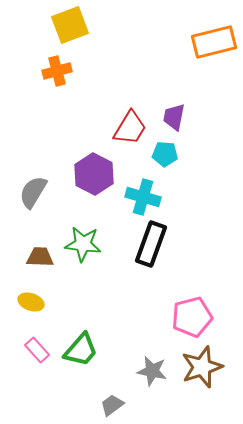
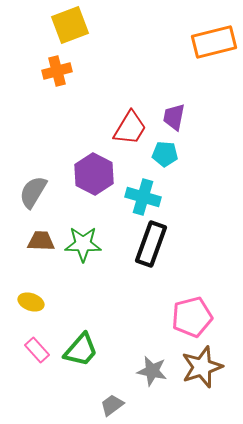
green star: rotated 6 degrees counterclockwise
brown trapezoid: moved 1 px right, 16 px up
